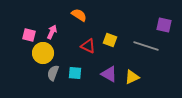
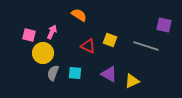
yellow triangle: moved 4 px down
